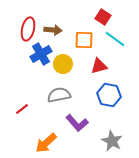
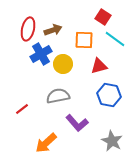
brown arrow: rotated 24 degrees counterclockwise
gray semicircle: moved 1 px left, 1 px down
